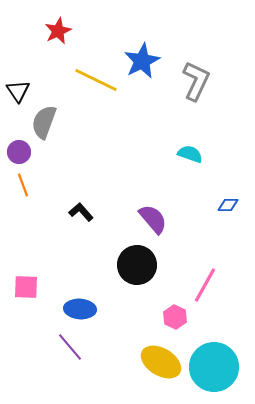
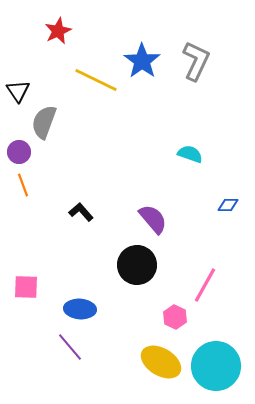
blue star: rotated 9 degrees counterclockwise
gray L-shape: moved 20 px up
cyan circle: moved 2 px right, 1 px up
